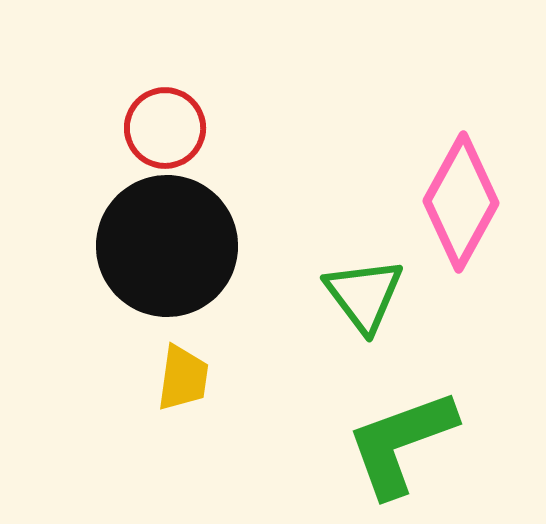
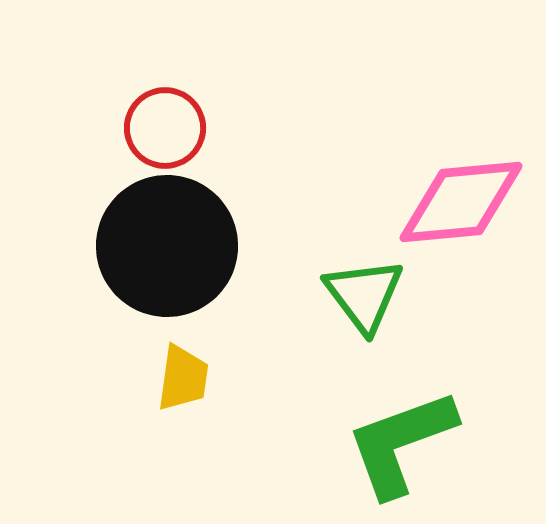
pink diamond: rotated 56 degrees clockwise
